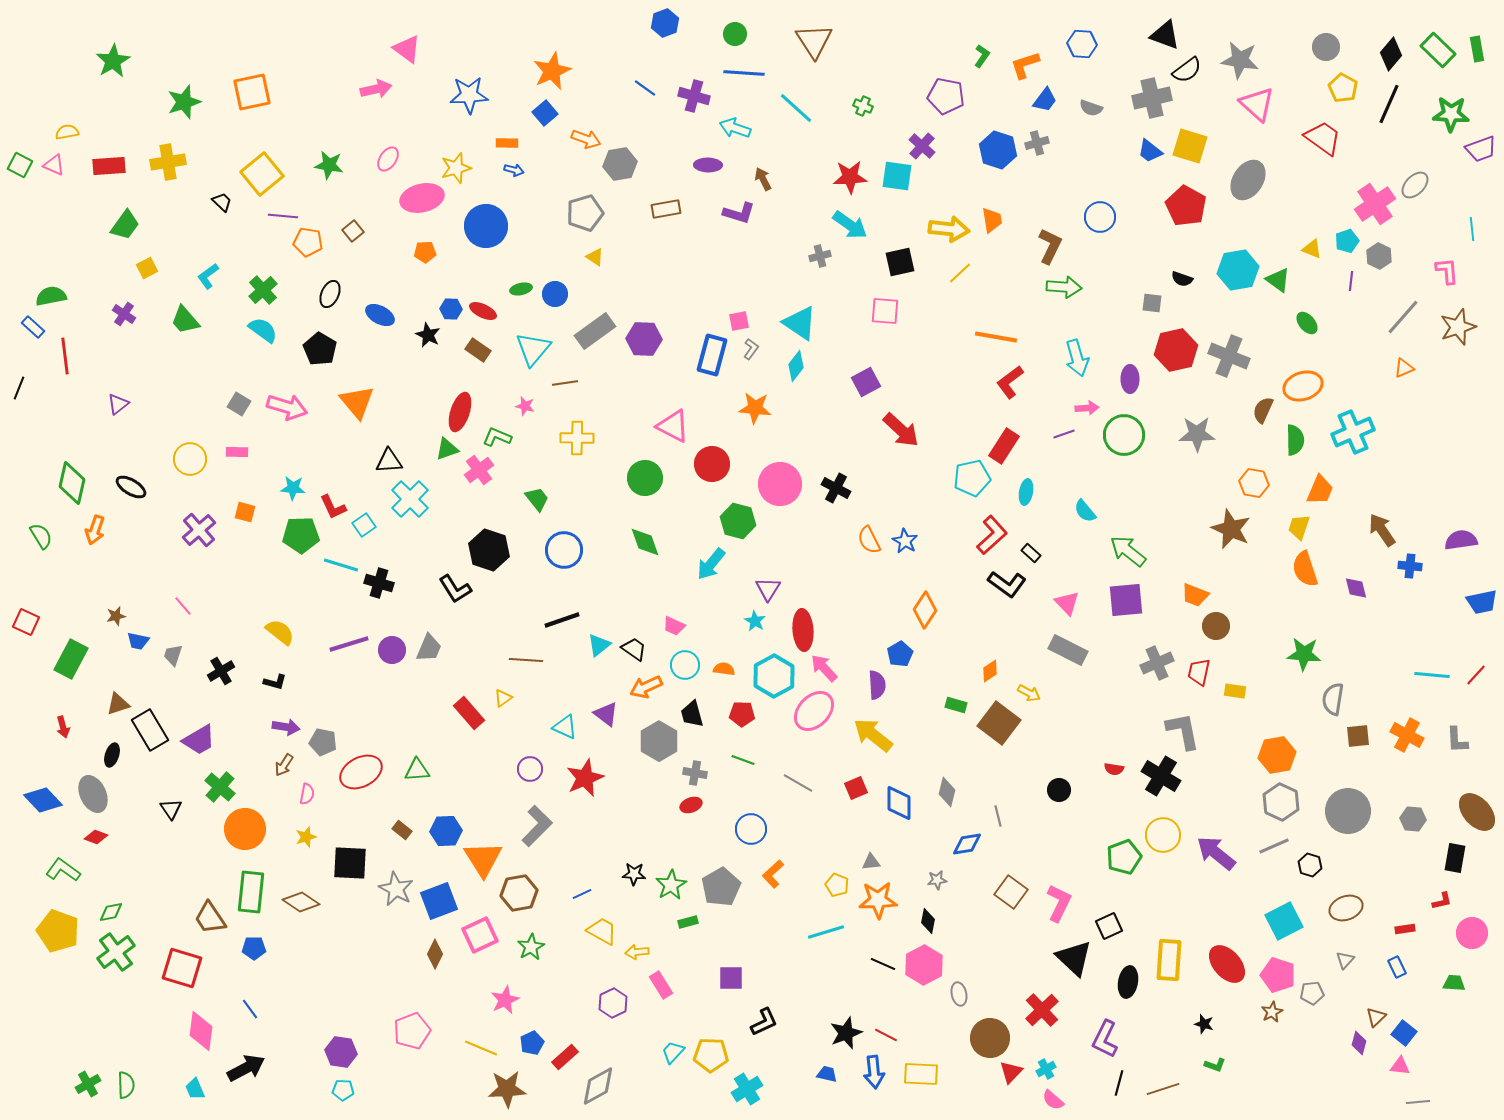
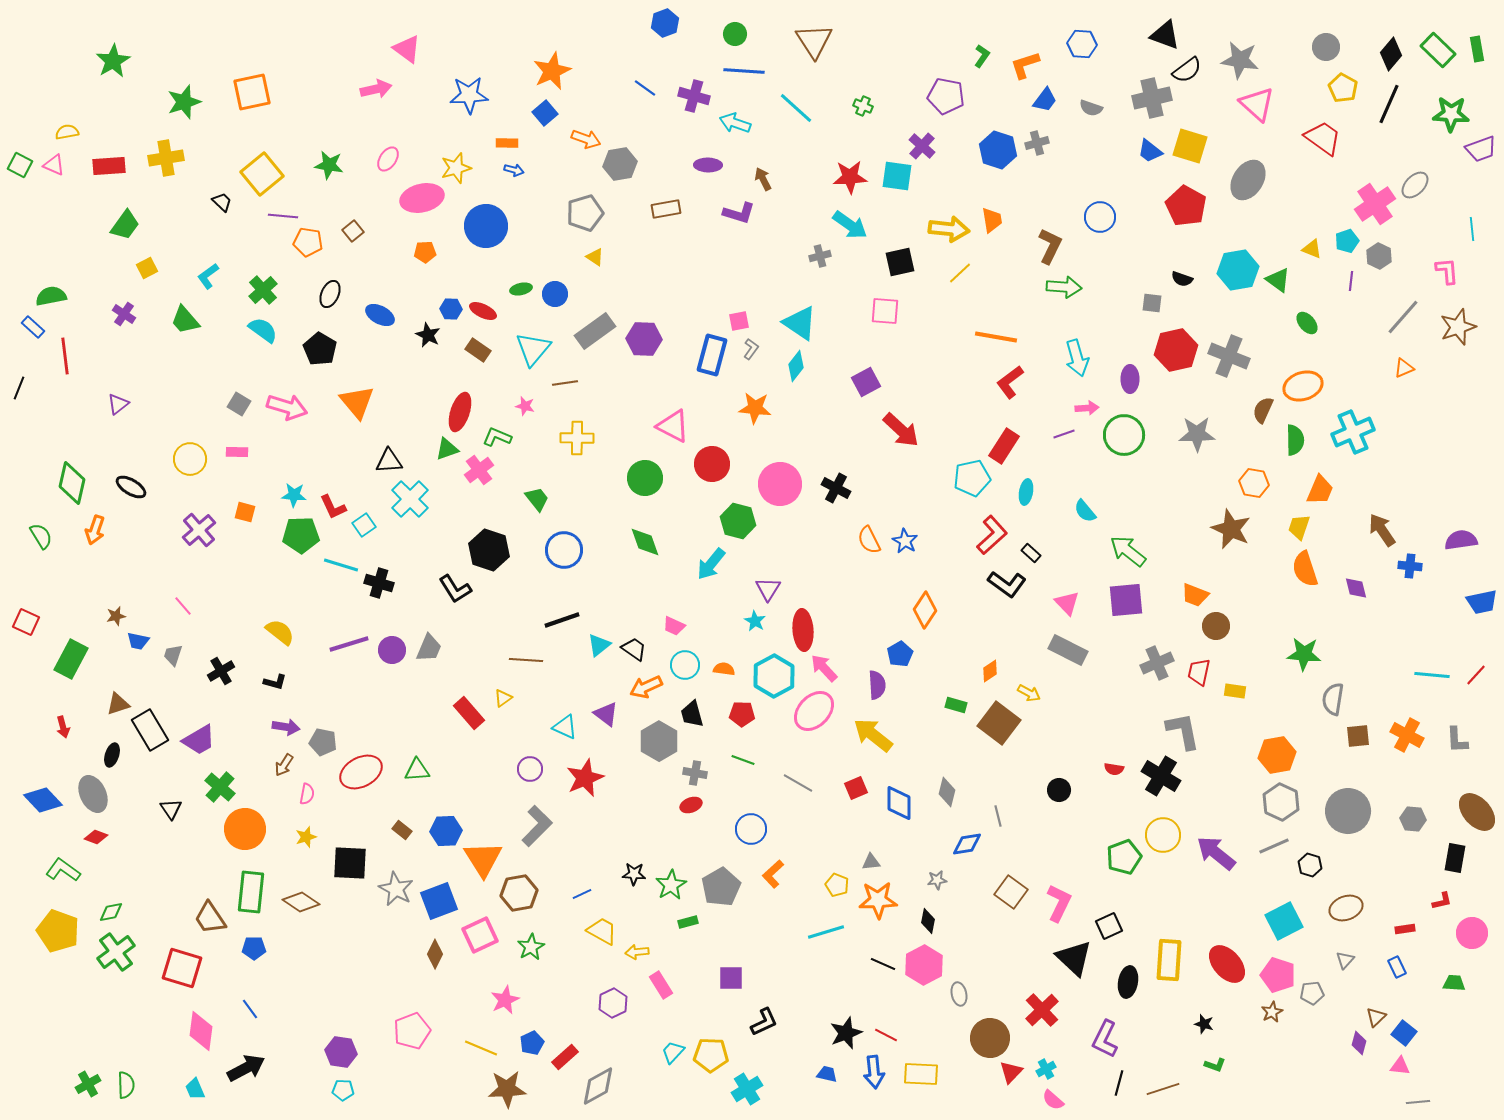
blue line at (744, 73): moved 2 px up
cyan arrow at (735, 128): moved 5 px up
yellow cross at (168, 162): moved 2 px left, 4 px up
cyan star at (293, 488): moved 1 px right, 7 px down
